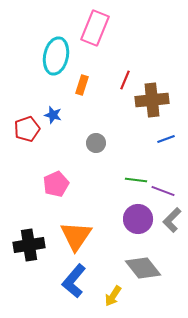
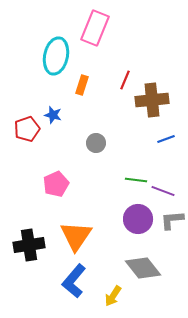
gray L-shape: rotated 40 degrees clockwise
